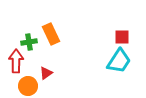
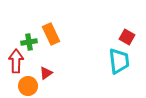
red square: moved 5 px right; rotated 28 degrees clockwise
cyan trapezoid: rotated 40 degrees counterclockwise
